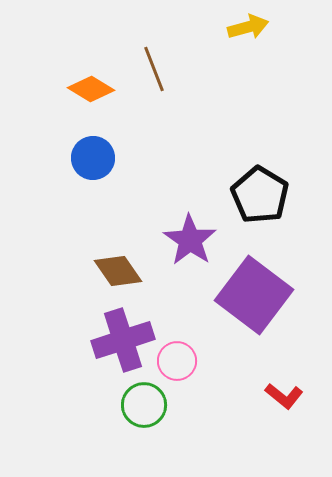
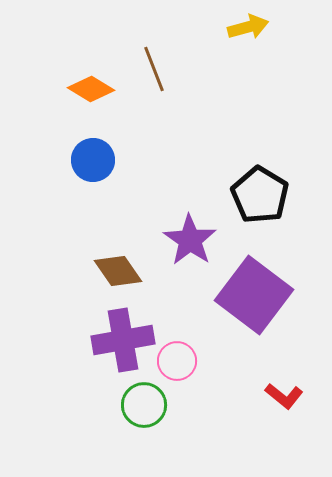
blue circle: moved 2 px down
purple cross: rotated 8 degrees clockwise
